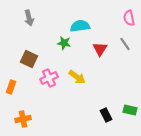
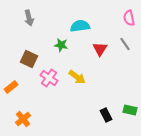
green star: moved 3 px left, 2 px down
pink cross: rotated 30 degrees counterclockwise
orange rectangle: rotated 32 degrees clockwise
orange cross: rotated 28 degrees counterclockwise
